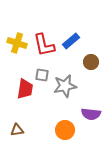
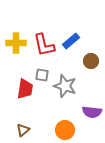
yellow cross: moved 1 px left; rotated 18 degrees counterclockwise
brown circle: moved 1 px up
gray star: rotated 30 degrees clockwise
purple semicircle: moved 1 px right, 2 px up
brown triangle: moved 6 px right; rotated 32 degrees counterclockwise
